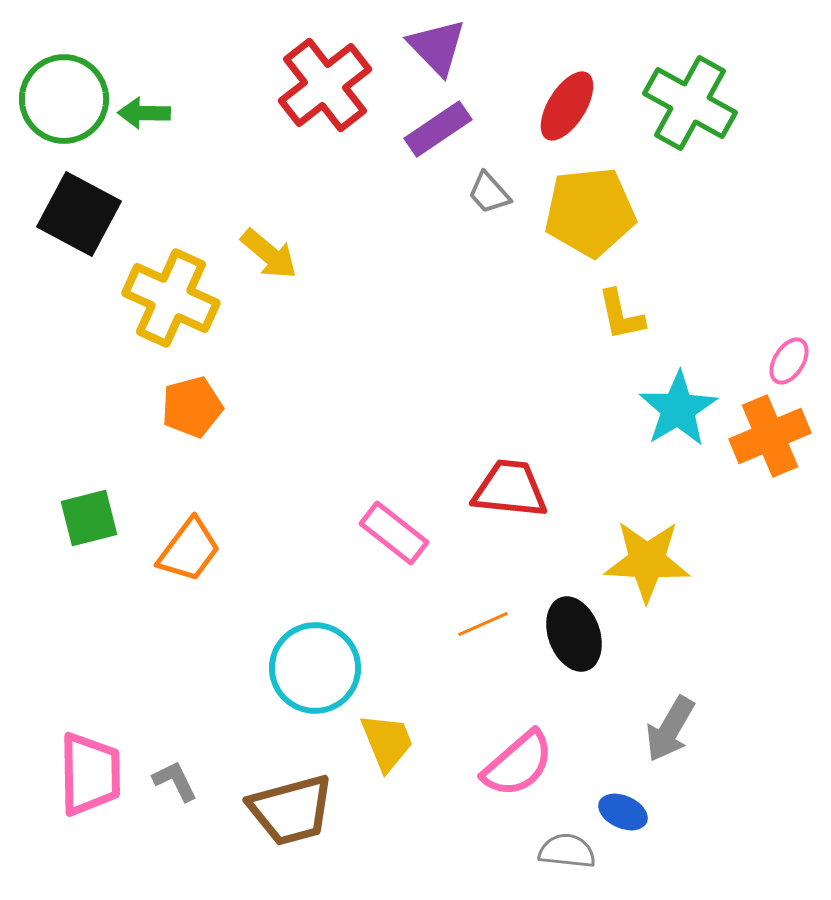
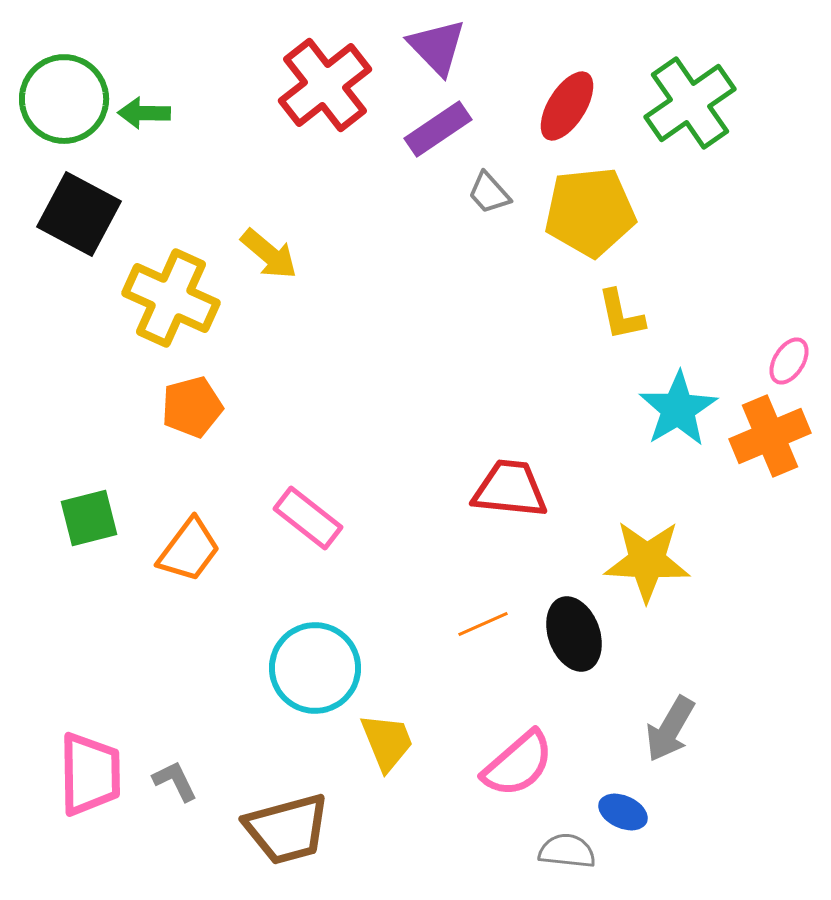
green cross: rotated 26 degrees clockwise
pink rectangle: moved 86 px left, 15 px up
brown trapezoid: moved 4 px left, 19 px down
